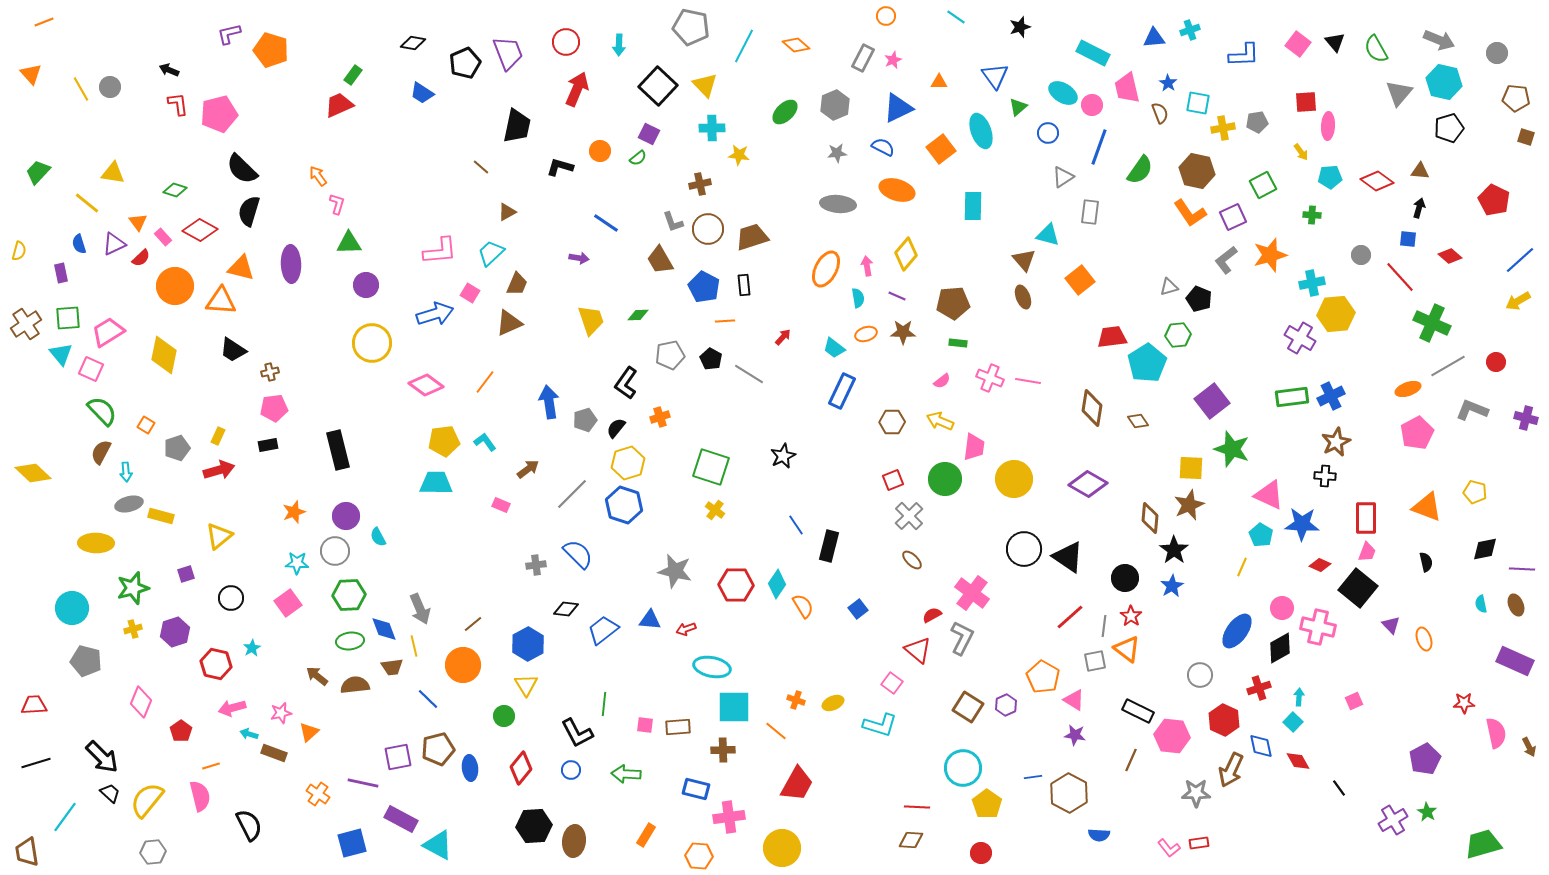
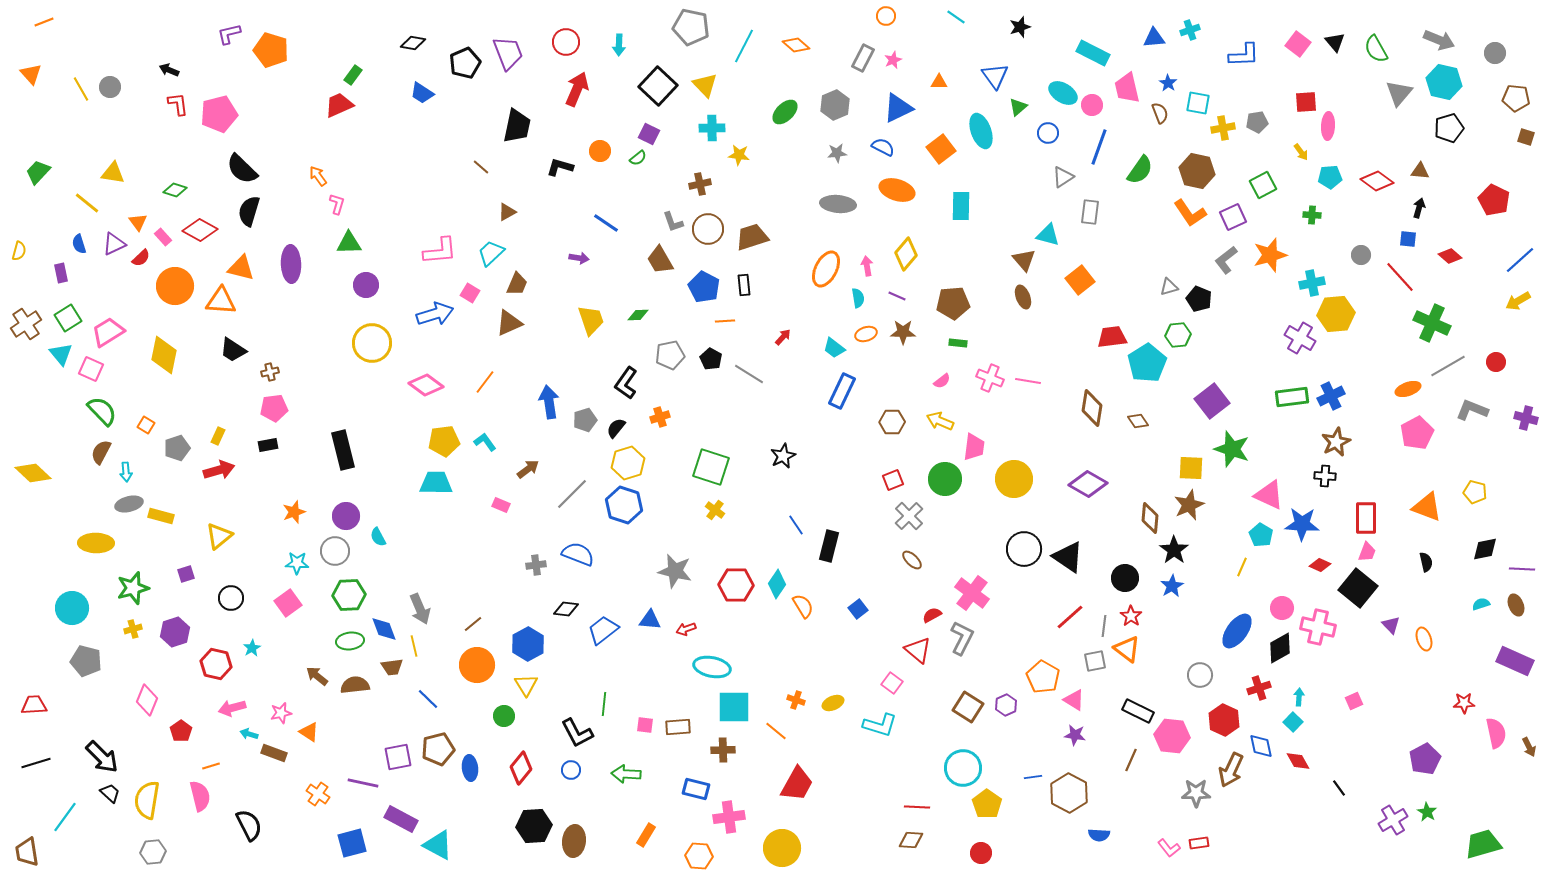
gray circle at (1497, 53): moved 2 px left
cyan rectangle at (973, 206): moved 12 px left
green square at (68, 318): rotated 28 degrees counterclockwise
black rectangle at (338, 450): moved 5 px right
blue semicircle at (578, 554): rotated 24 degrees counterclockwise
cyan semicircle at (1481, 604): rotated 84 degrees clockwise
orange circle at (463, 665): moved 14 px right
pink diamond at (141, 702): moved 6 px right, 2 px up
orange triangle at (309, 732): rotated 45 degrees counterclockwise
yellow semicircle at (147, 800): rotated 30 degrees counterclockwise
